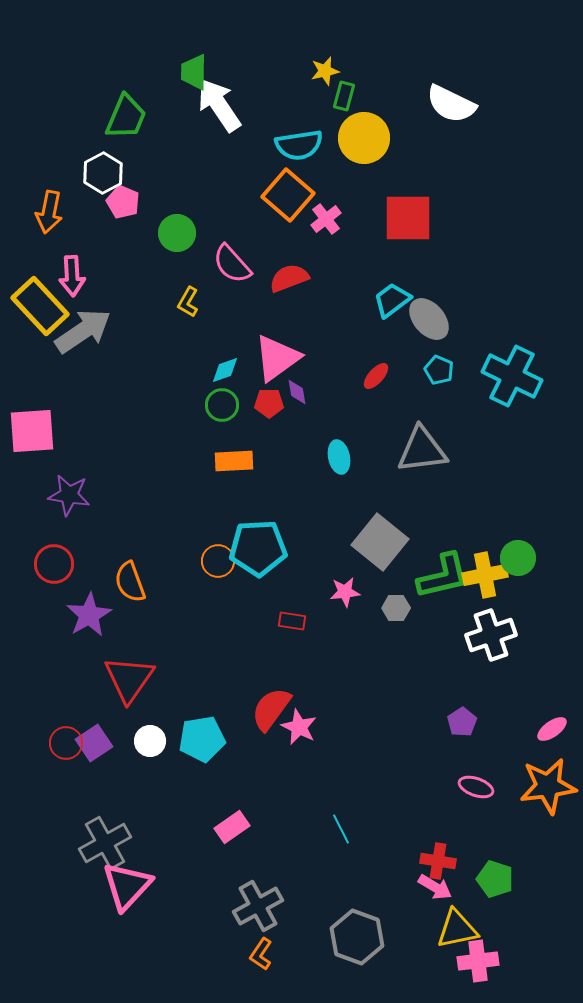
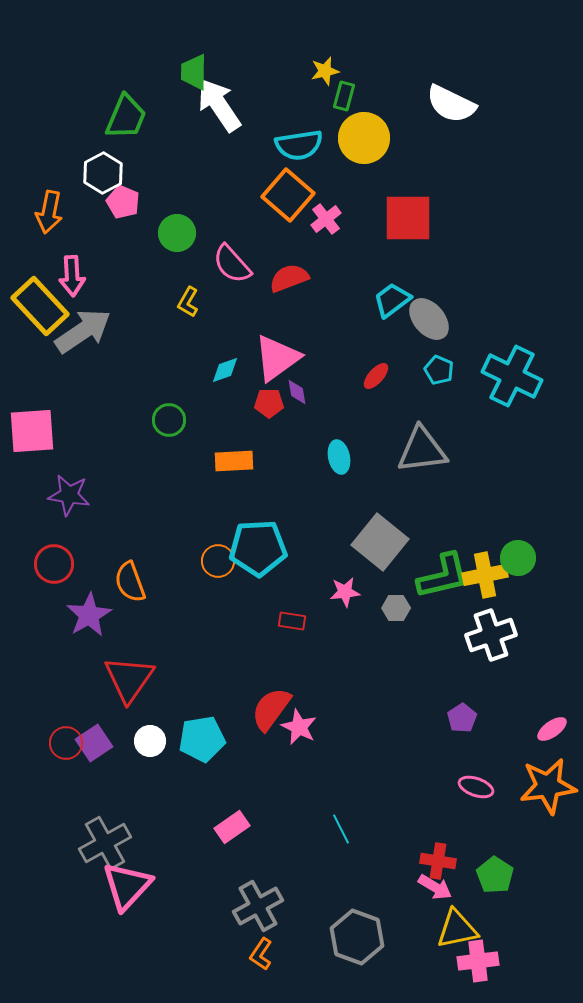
green circle at (222, 405): moved 53 px left, 15 px down
purple pentagon at (462, 722): moved 4 px up
green pentagon at (495, 879): moved 4 px up; rotated 15 degrees clockwise
